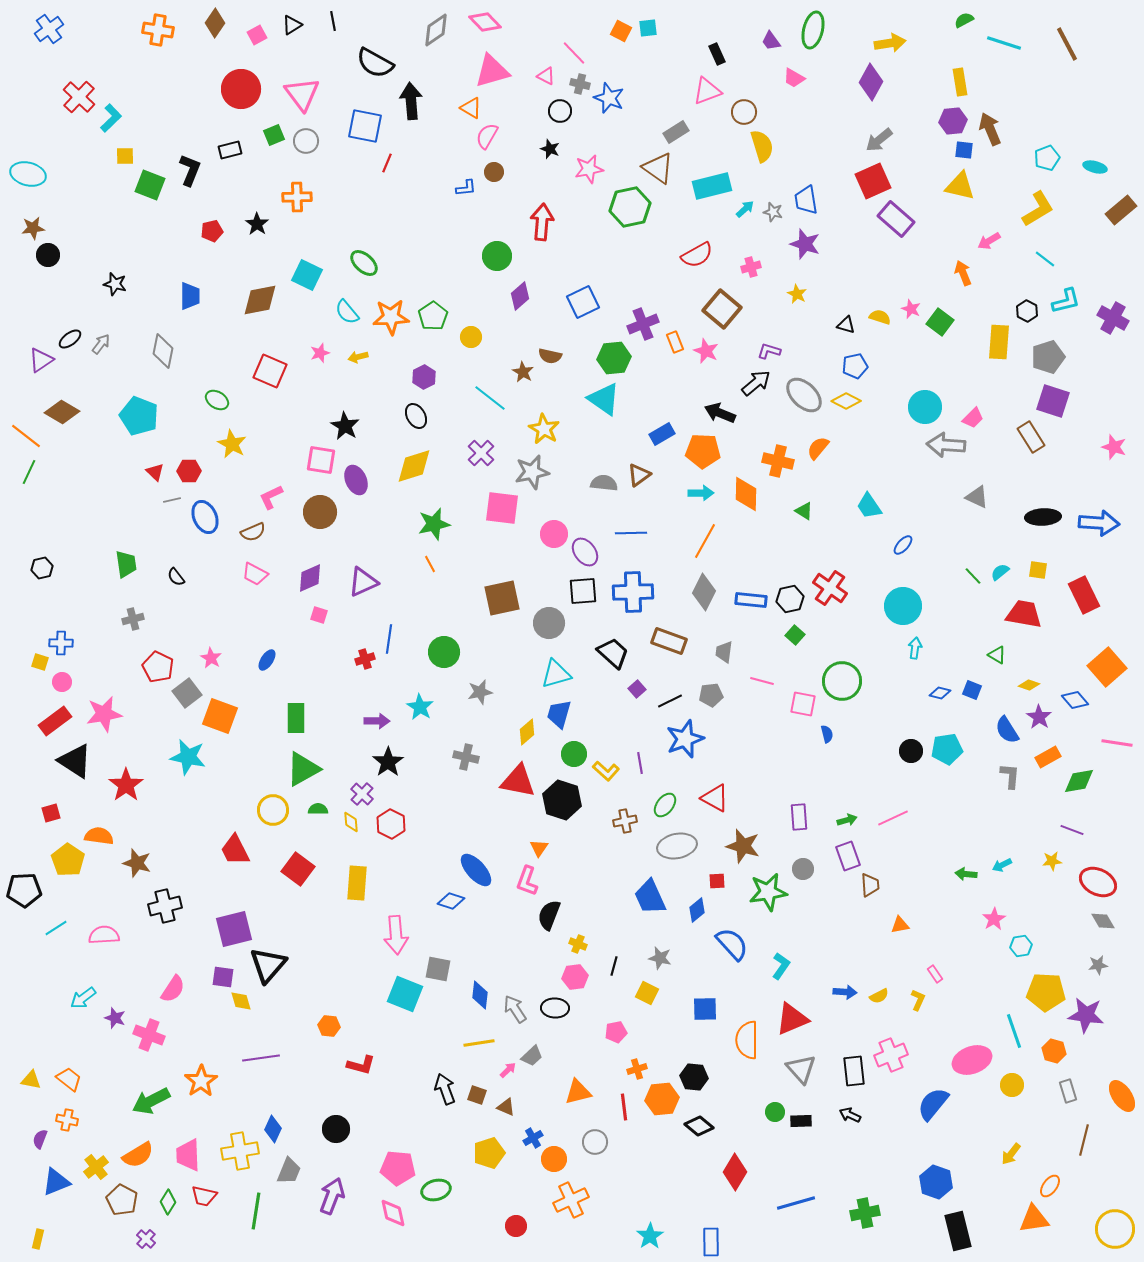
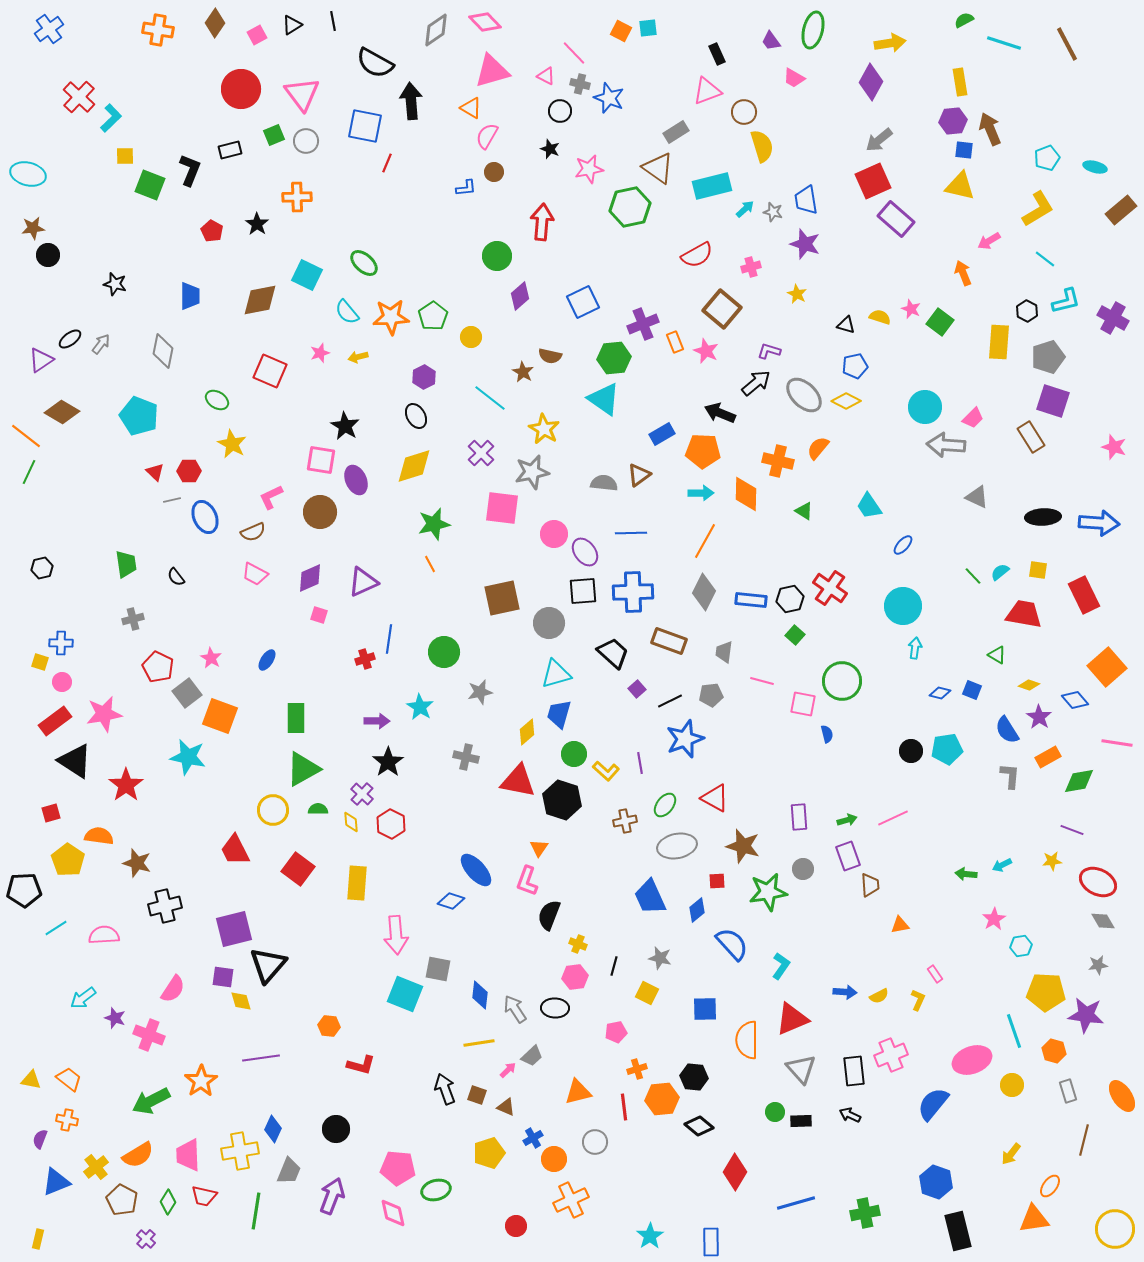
red pentagon at (212, 231): rotated 30 degrees counterclockwise
